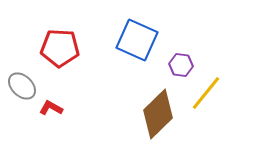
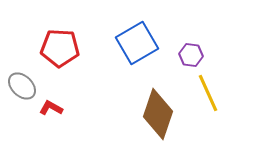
blue square: moved 3 px down; rotated 36 degrees clockwise
purple hexagon: moved 10 px right, 10 px up
yellow line: moved 2 px right; rotated 63 degrees counterclockwise
brown diamond: rotated 27 degrees counterclockwise
